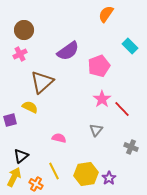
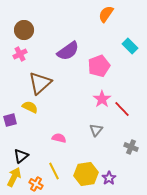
brown triangle: moved 2 px left, 1 px down
